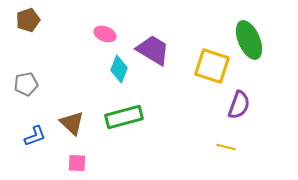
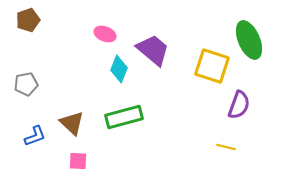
purple trapezoid: rotated 9 degrees clockwise
pink square: moved 1 px right, 2 px up
